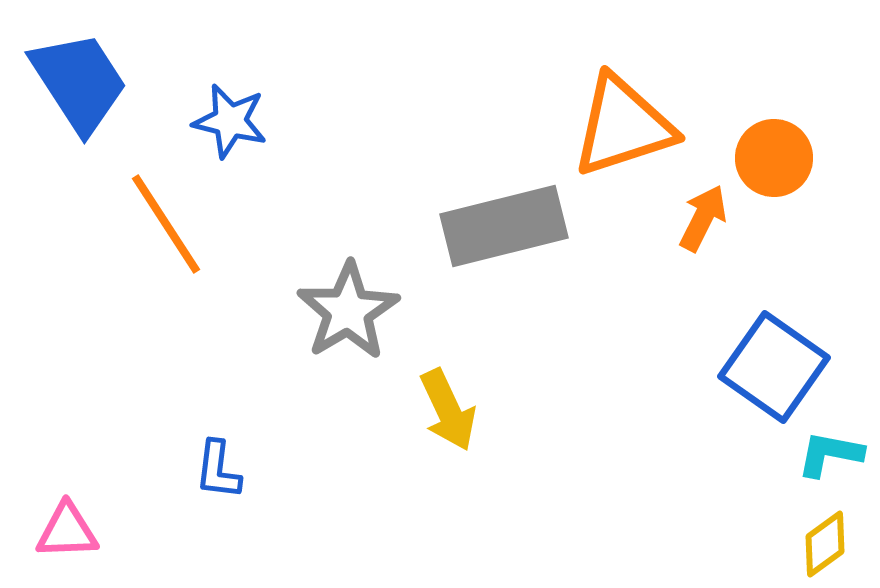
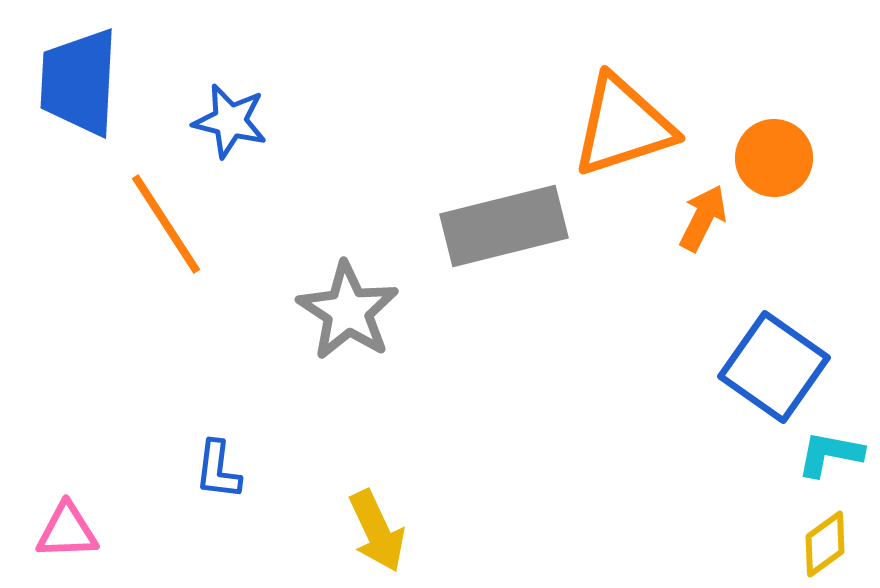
blue trapezoid: rotated 144 degrees counterclockwise
gray star: rotated 8 degrees counterclockwise
yellow arrow: moved 71 px left, 121 px down
